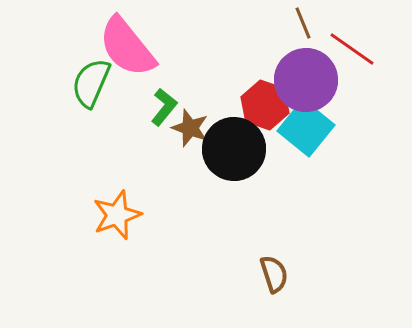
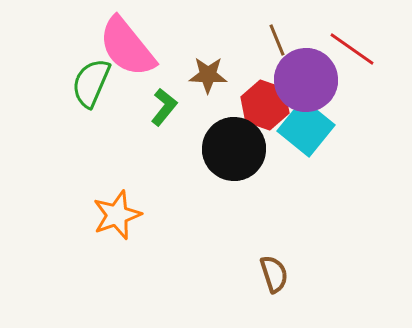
brown line: moved 26 px left, 17 px down
brown star: moved 18 px right, 53 px up; rotated 18 degrees counterclockwise
